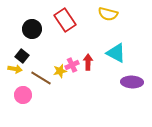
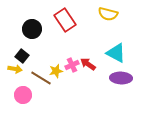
red arrow: moved 2 px down; rotated 56 degrees counterclockwise
yellow star: moved 4 px left
purple ellipse: moved 11 px left, 4 px up
